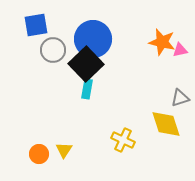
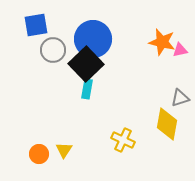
yellow diamond: moved 1 px right; rotated 28 degrees clockwise
